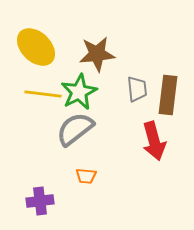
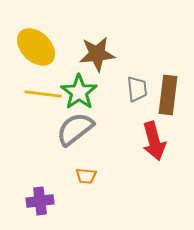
green star: rotated 9 degrees counterclockwise
